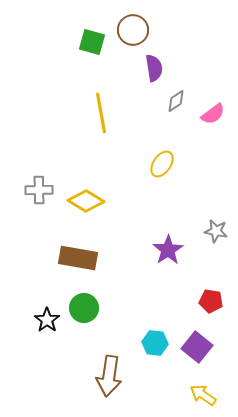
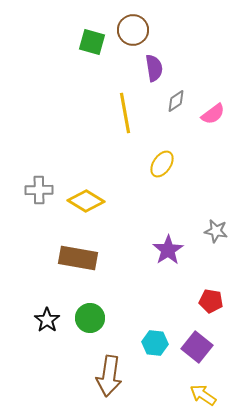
yellow line: moved 24 px right
green circle: moved 6 px right, 10 px down
